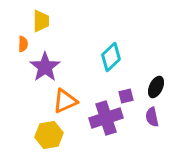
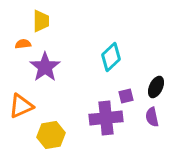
orange semicircle: rotated 98 degrees counterclockwise
orange triangle: moved 44 px left, 5 px down
purple cross: rotated 12 degrees clockwise
yellow hexagon: moved 2 px right
